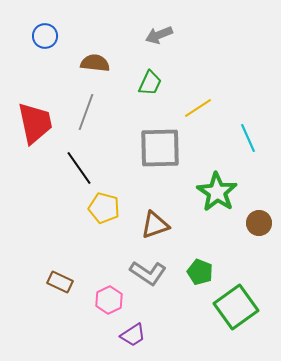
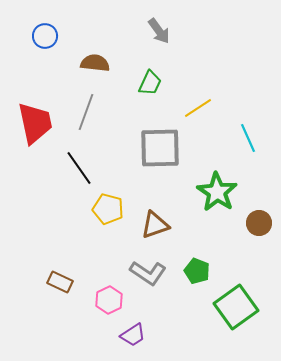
gray arrow: moved 4 px up; rotated 104 degrees counterclockwise
yellow pentagon: moved 4 px right, 1 px down
green pentagon: moved 3 px left, 1 px up
